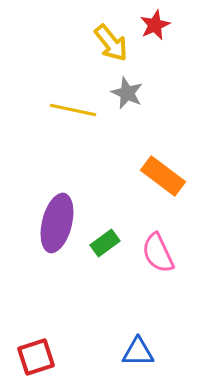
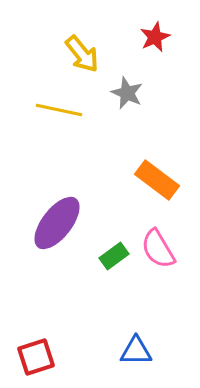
red star: moved 12 px down
yellow arrow: moved 29 px left, 11 px down
yellow line: moved 14 px left
orange rectangle: moved 6 px left, 4 px down
purple ellipse: rotated 24 degrees clockwise
green rectangle: moved 9 px right, 13 px down
pink semicircle: moved 4 px up; rotated 6 degrees counterclockwise
blue triangle: moved 2 px left, 1 px up
